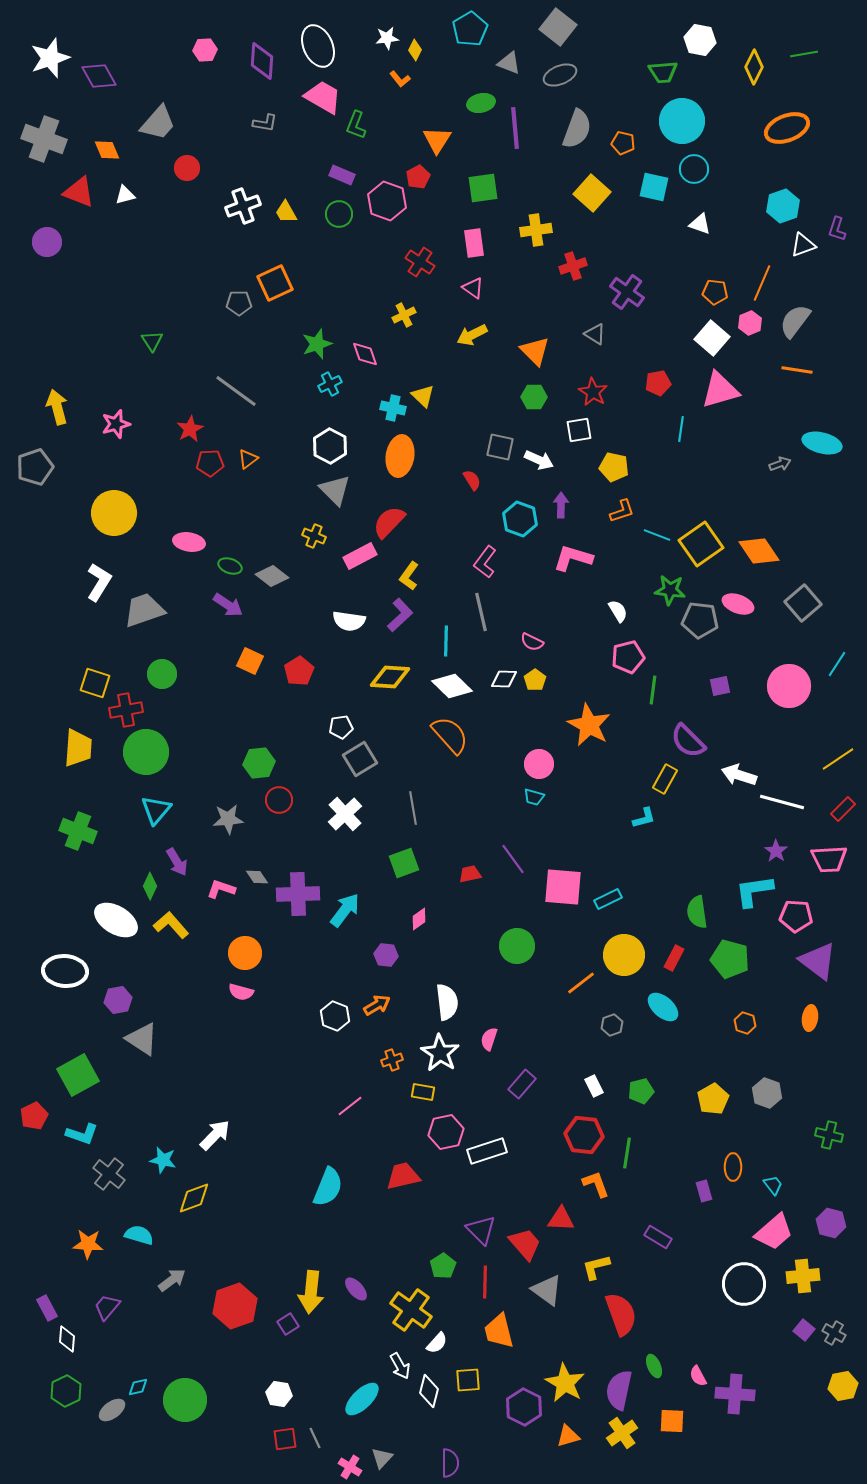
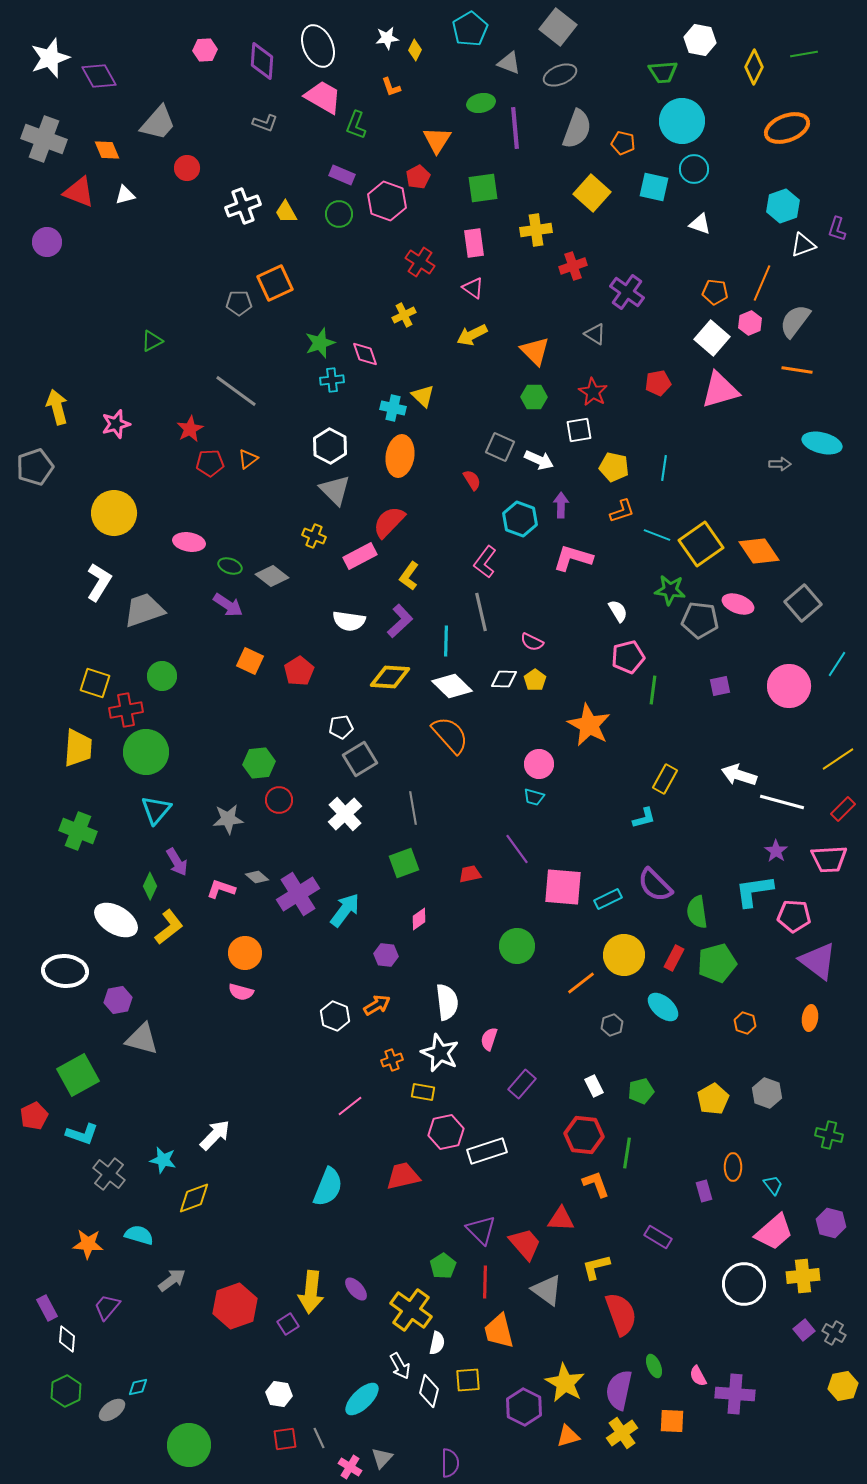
orange L-shape at (400, 79): moved 9 px left, 8 px down; rotated 20 degrees clockwise
gray L-shape at (265, 123): rotated 10 degrees clockwise
green triangle at (152, 341): rotated 35 degrees clockwise
green star at (317, 344): moved 3 px right, 1 px up
cyan cross at (330, 384): moved 2 px right, 4 px up; rotated 20 degrees clockwise
cyan line at (681, 429): moved 17 px left, 39 px down
gray square at (500, 447): rotated 12 degrees clockwise
gray arrow at (780, 464): rotated 20 degrees clockwise
purple L-shape at (400, 615): moved 6 px down
green circle at (162, 674): moved 2 px down
purple semicircle at (688, 741): moved 33 px left, 144 px down
purple line at (513, 859): moved 4 px right, 10 px up
gray diamond at (257, 877): rotated 15 degrees counterclockwise
purple cross at (298, 894): rotated 30 degrees counterclockwise
pink pentagon at (796, 916): moved 2 px left
yellow L-shape at (171, 925): moved 2 px left, 2 px down; rotated 93 degrees clockwise
green pentagon at (730, 959): moved 13 px left, 4 px down; rotated 30 degrees counterclockwise
gray triangle at (142, 1039): rotated 18 degrees counterclockwise
white star at (440, 1053): rotated 9 degrees counterclockwise
purple square at (804, 1330): rotated 10 degrees clockwise
white semicircle at (437, 1343): rotated 30 degrees counterclockwise
green circle at (185, 1400): moved 4 px right, 45 px down
gray line at (315, 1438): moved 4 px right
